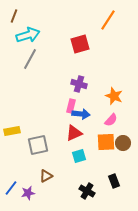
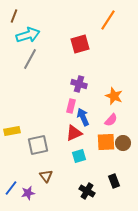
blue arrow: moved 2 px right, 3 px down; rotated 120 degrees counterclockwise
brown triangle: rotated 40 degrees counterclockwise
